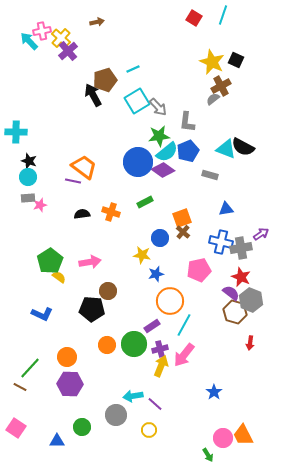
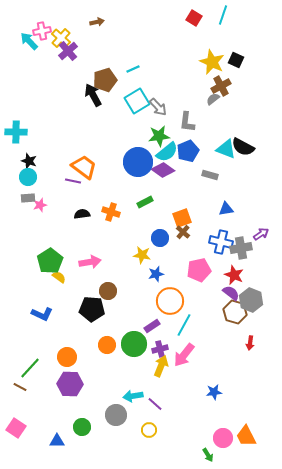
red star at (241, 277): moved 7 px left, 2 px up
blue star at (214, 392): rotated 28 degrees clockwise
orange trapezoid at (243, 435): moved 3 px right, 1 px down
